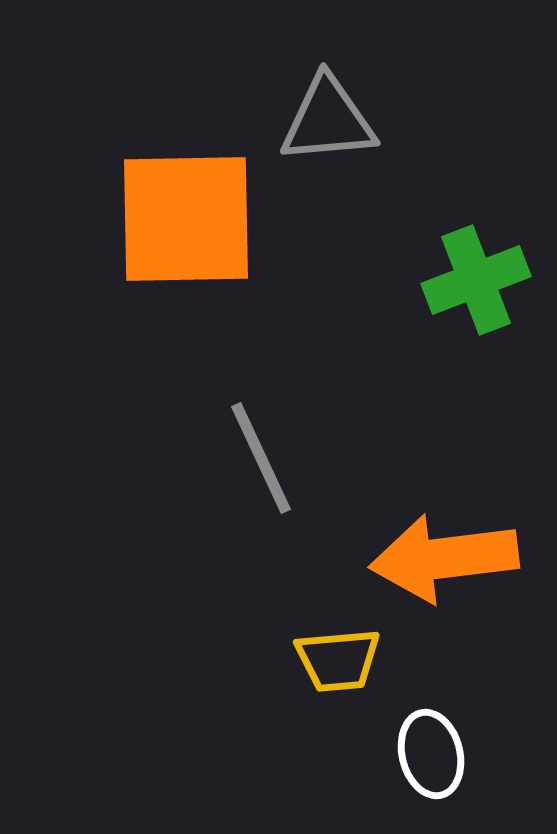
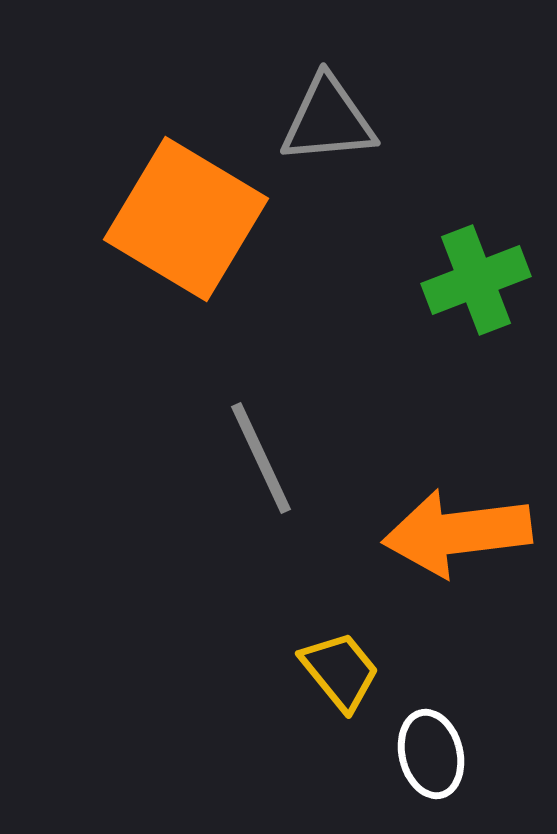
orange square: rotated 32 degrees clockwise
orange arrow: moved 13 px right, 25 px up
yellow trapezoid: moved 2 px right, 11 px down; rotated 124 degrees counterclockwise
